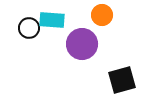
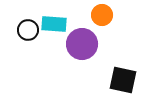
cyan rectangle: moved 2 px right, 4 px down
black circle: moved 1 px left, 2 px down
black square: moved 1 px right; rotated 28 degrees clockwise
